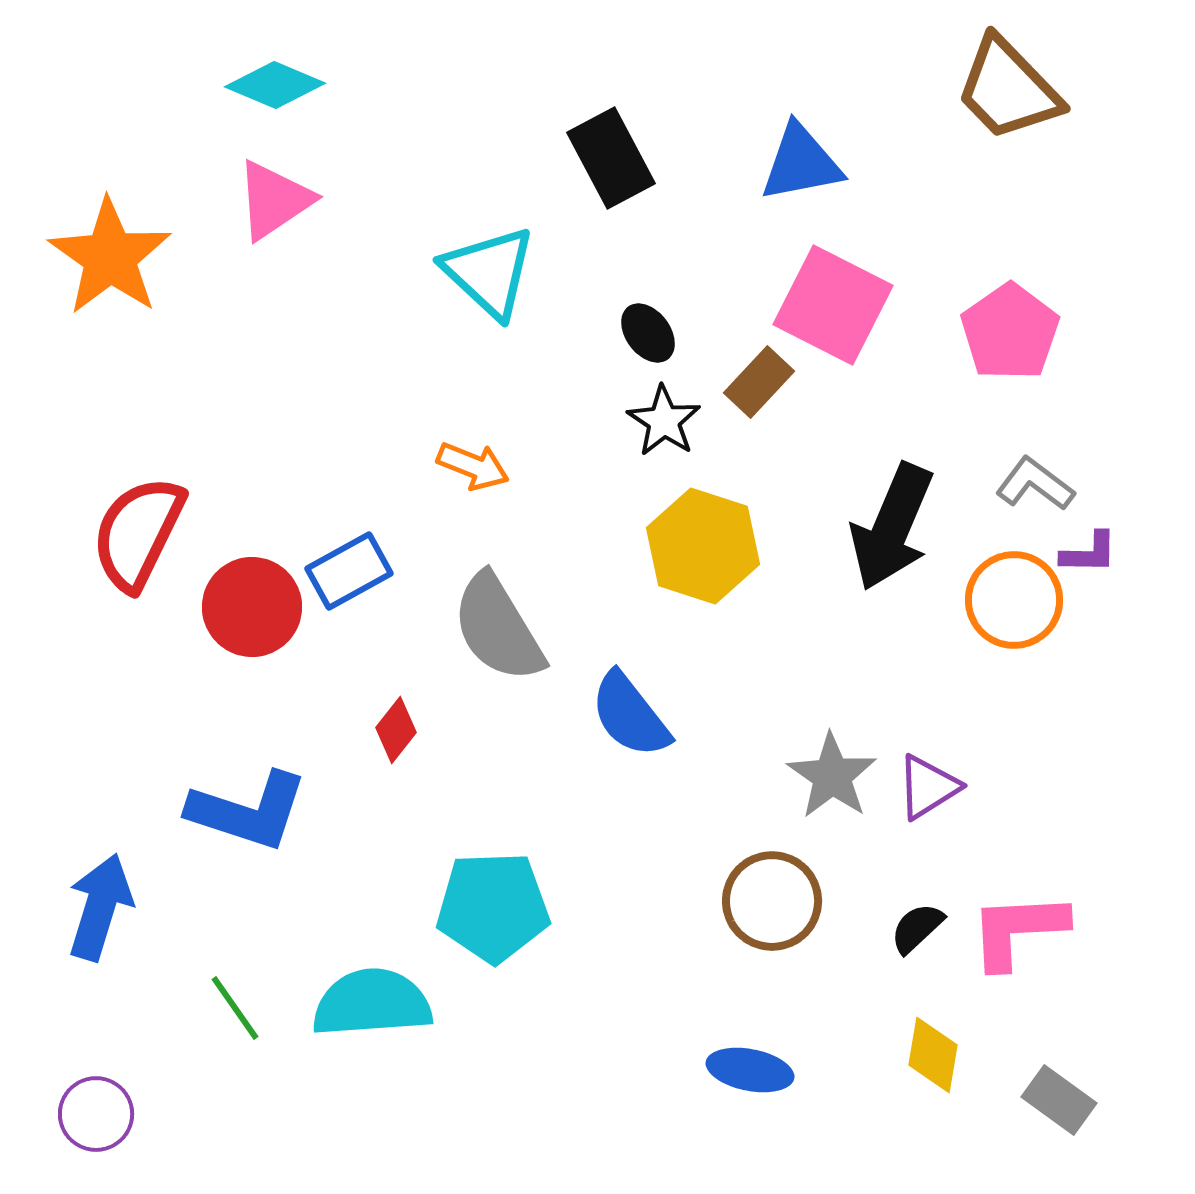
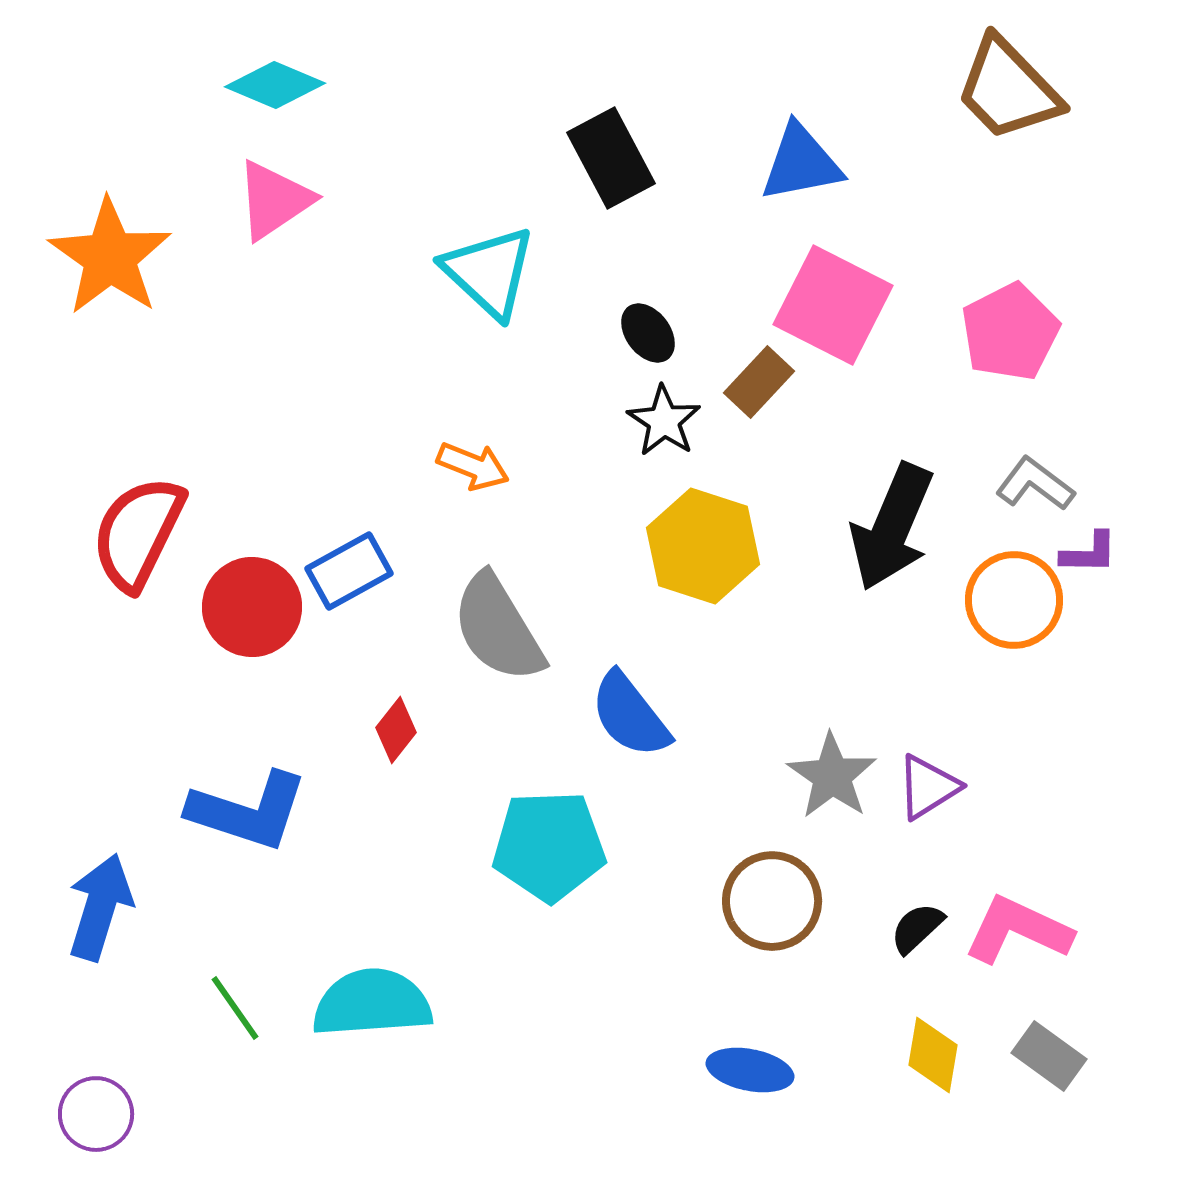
pink pentagon: rotated 8 degrees clockwise
cyan pentagon: moved 56 px right, 61 px up
pink L-shape: rotated 28 degrees clockwise
gray rectangle: moved 10 px left, 44 px up
